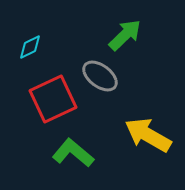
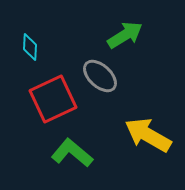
green arrow: rotated 12 degrees clockwise
cyan diamond: rotated 60 degrees counterclockwise
gray ellipse: rotated 6 degrees clockwise
green L-shape: moved 1 px left
